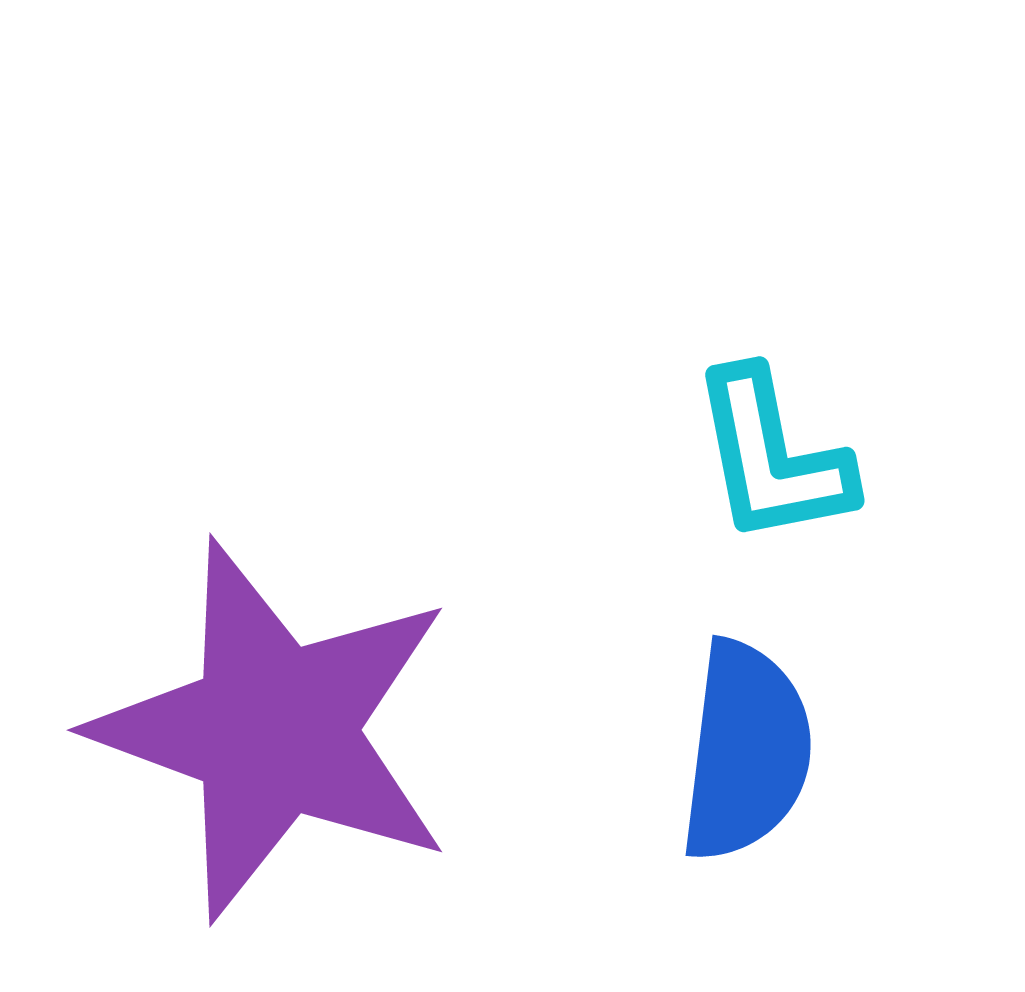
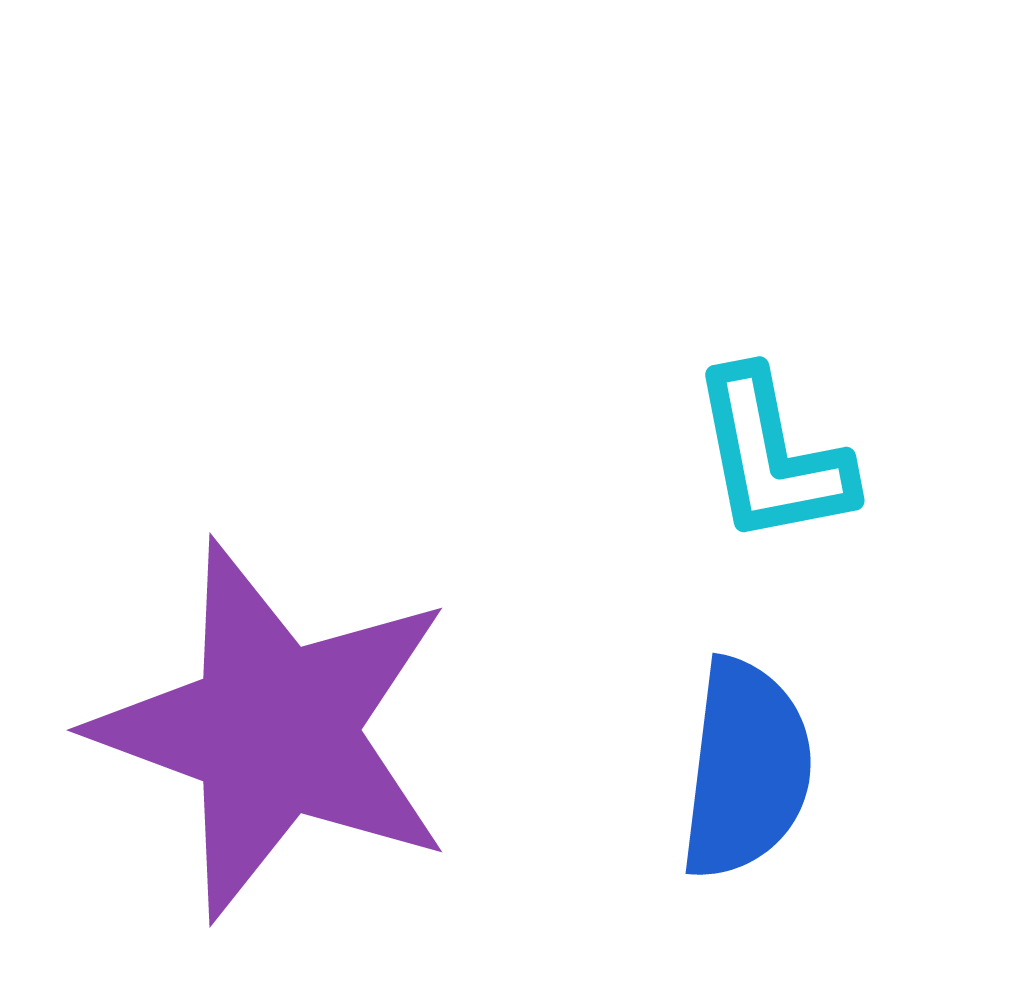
blue semicircle: moved 18 px down
